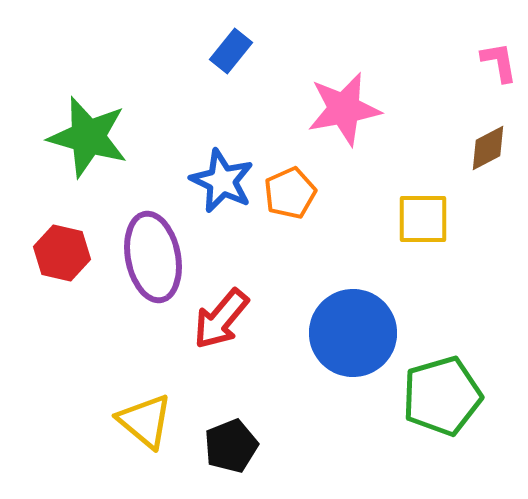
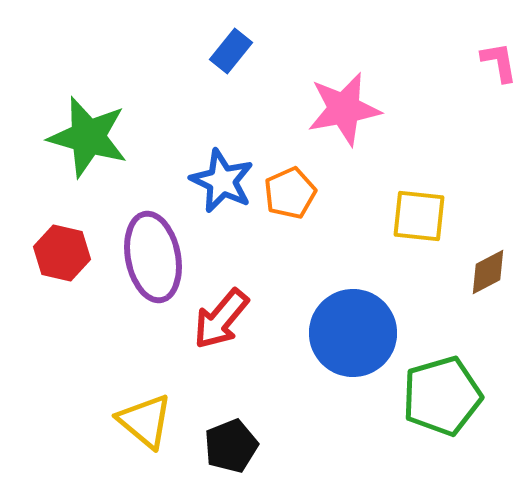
brown diamond: moved 124 px down
yellow square: moved 4 px left, 3 px up; rotated 6 degrees clockwise
